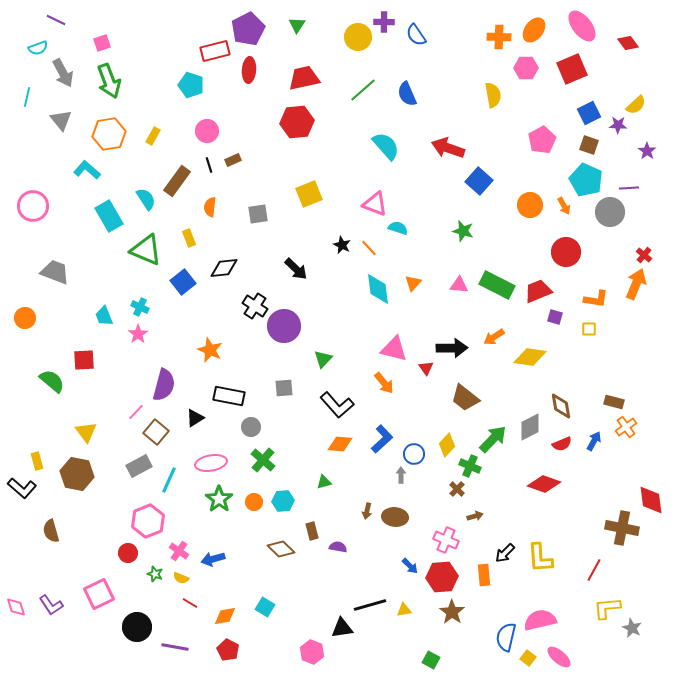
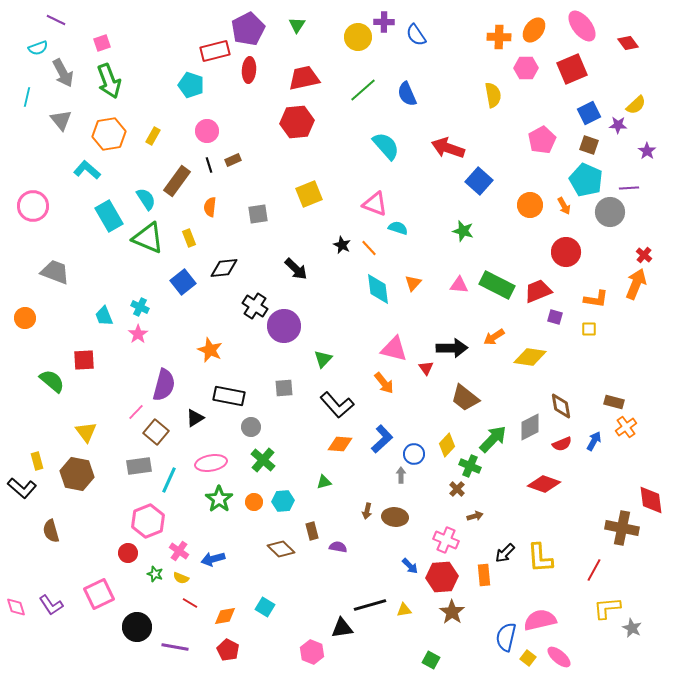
green triangle at (146, 250): moved 2 px right, 12 px up
gray rectangle at (139, 466): rotated 20 degrees clockwise
